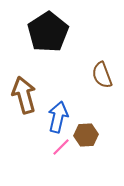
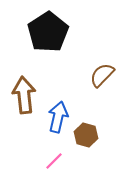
brown semicircle: rotated 64 degrees clockwise
brown arrow: rotated 9 degrees clockwise
brown hexagon: rotated 20 degrees clockwise
pink line: moved 7 px left, 14 px down
